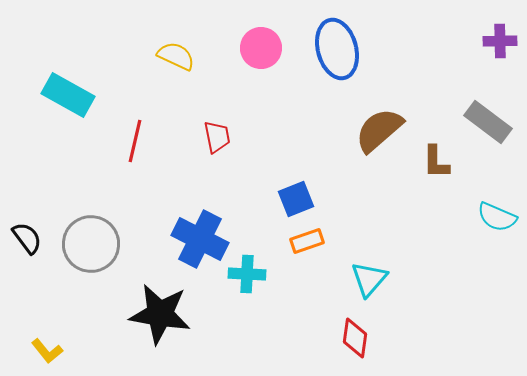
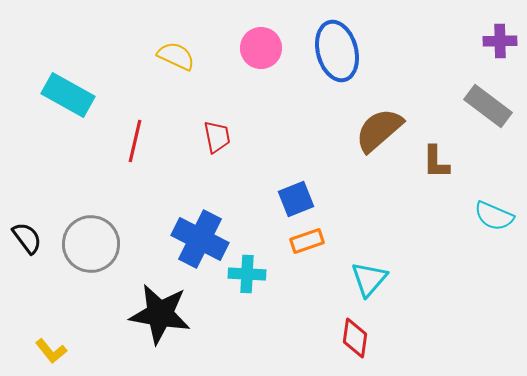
blue ellipse: moved 2 px down
gray rectangle: moved 16 px up
cyan semicircle: moved 3 px left, 1 px up
yellow L-shape: moved 4 px right
